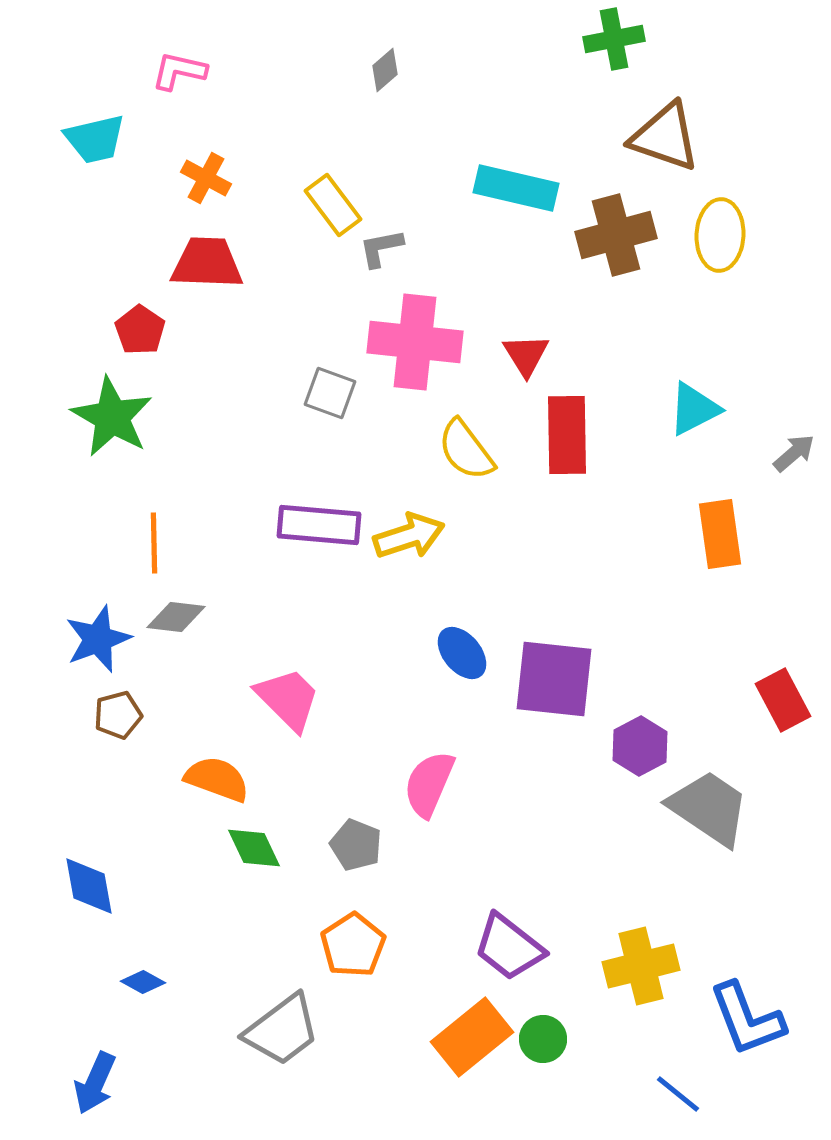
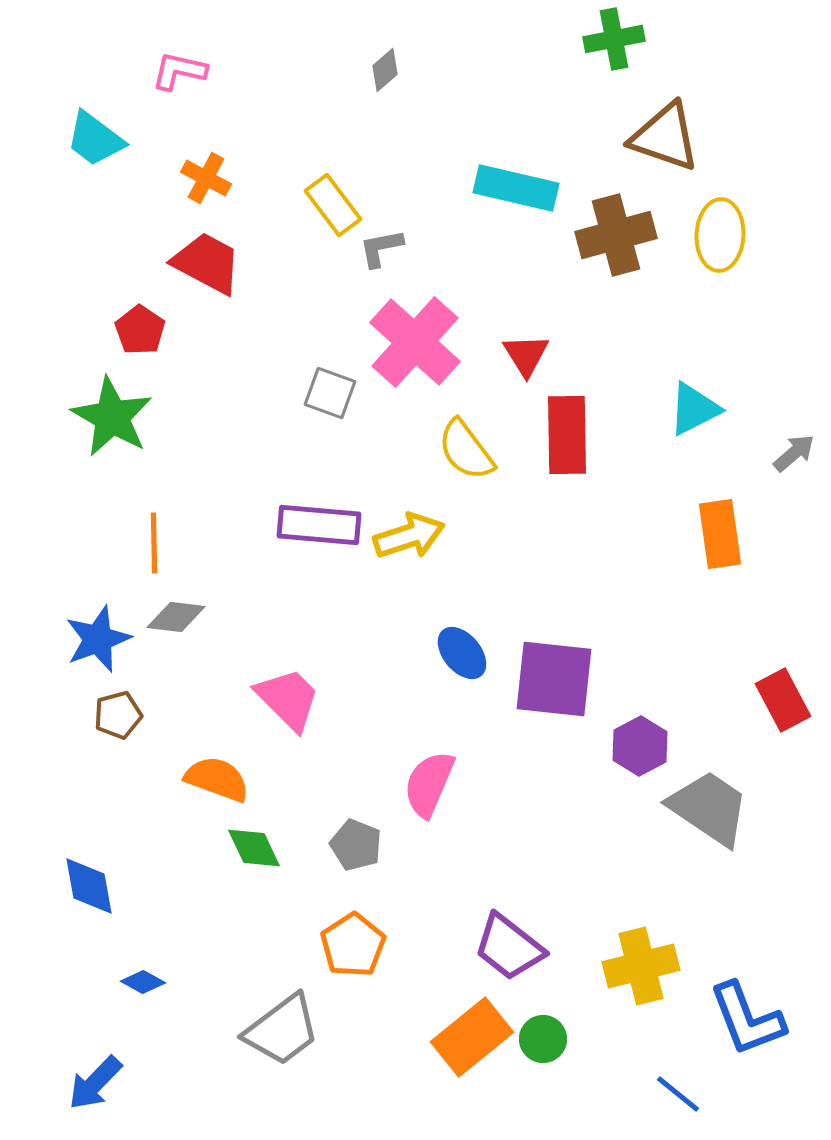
cyan trapezoid at (95, 139): rotated 50 degrees clockwise
red trapezoid at (207, 263): rotated 26 degrees clockwise
pink cross at (415, 342): rotated 36 degrees clockwise
blue arrow at (95, 1083): rotated 20 degrees clockwise
